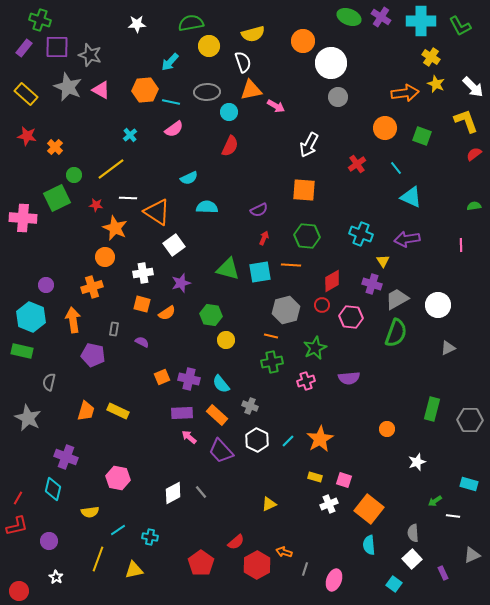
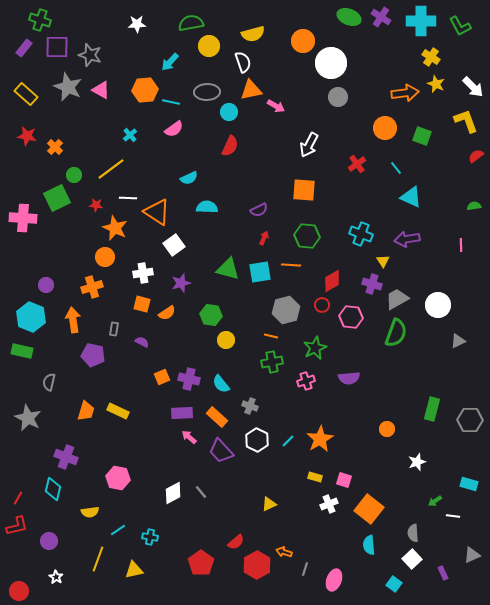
red semicircle at (474, 154): moved 2 px right, 2 px down
gray triangle at (448, 348): moved 10 px right, 7 px up
orange rectangle at (217, 415): moved 2 px down
